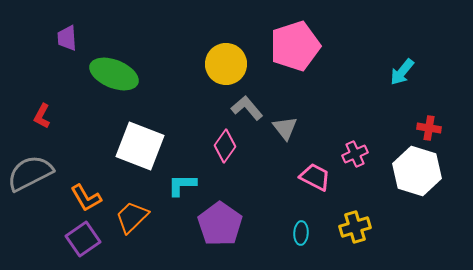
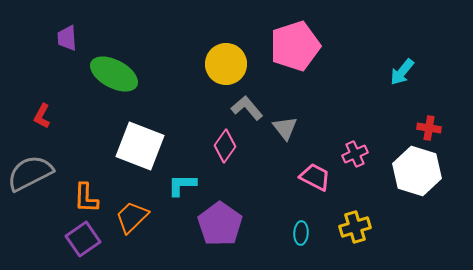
green ellipse: rotated 6 degrees clockwise
orange L-shape: rotated 32 degrees clockwise
